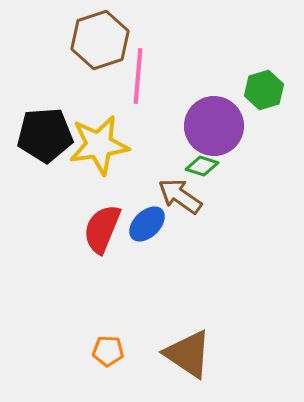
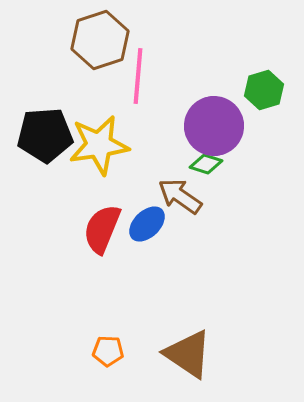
green diamond: moved 4 px right, 2 px up
